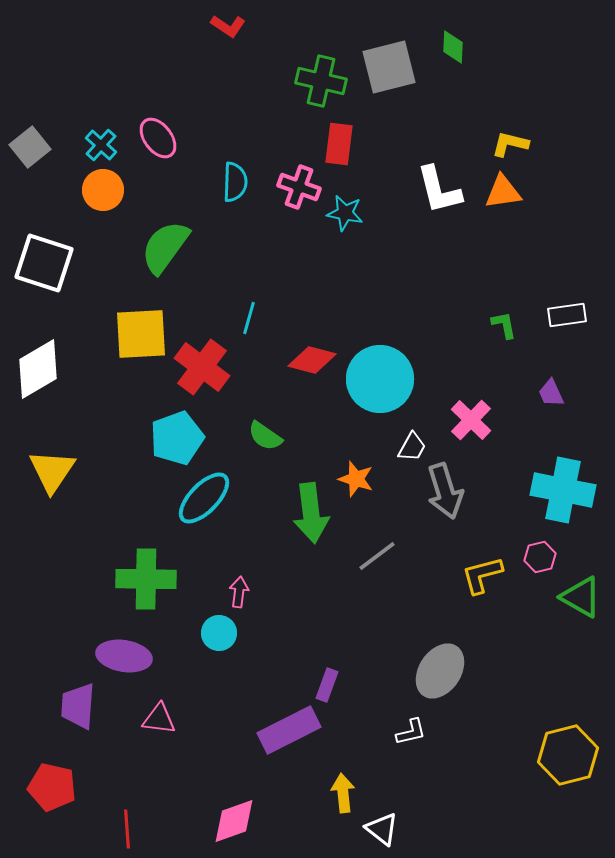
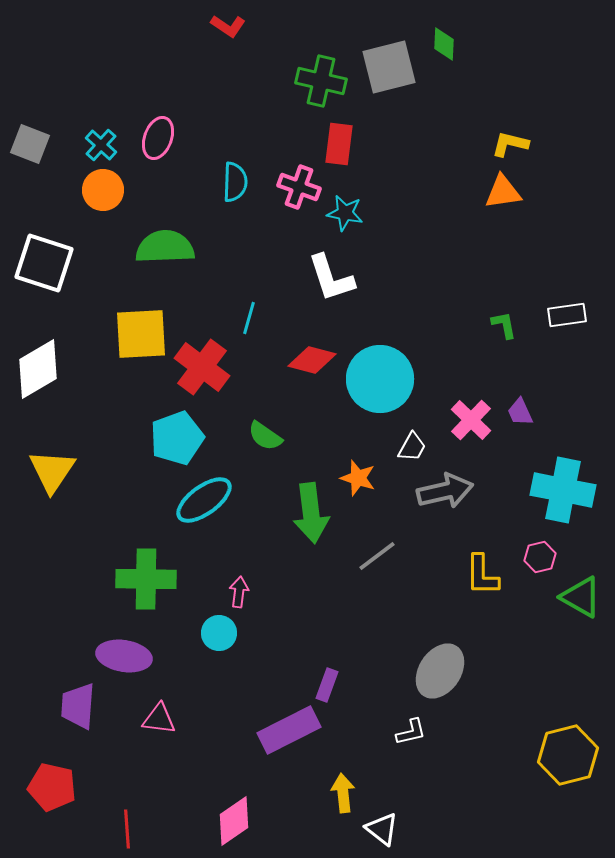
green diamond at (453, 47): moved 9 px left, 3 px up
pink ellipse at (158, 138): rotated 57 degrees clockwise
gray square at (30, 147): moved 3 px up; rotated 30 degrees counterclockwise
white L-shape at (439, 190): moved 108 px left, 88 px down; rotated 4 degrees counterclockwise
green semicircle at (165, 247): rotated 52 degrees clockwise
purple trapezoid at (551, 393): moved 31 px left, 19 px down
orange star at (356, 479): moved 2 px right, 1 px up
gray arrow at (445, 491): rotated 86 degrees counterclockwise
cyan ellipse at (204, 498): moved 2 px down; rotated 10 degrees clockwise
yellow L-shape at (482, 575): rotated 75 degrees counterclockwise
pink diamond at (234, 821): rotated 15 degrees counterclockwise
